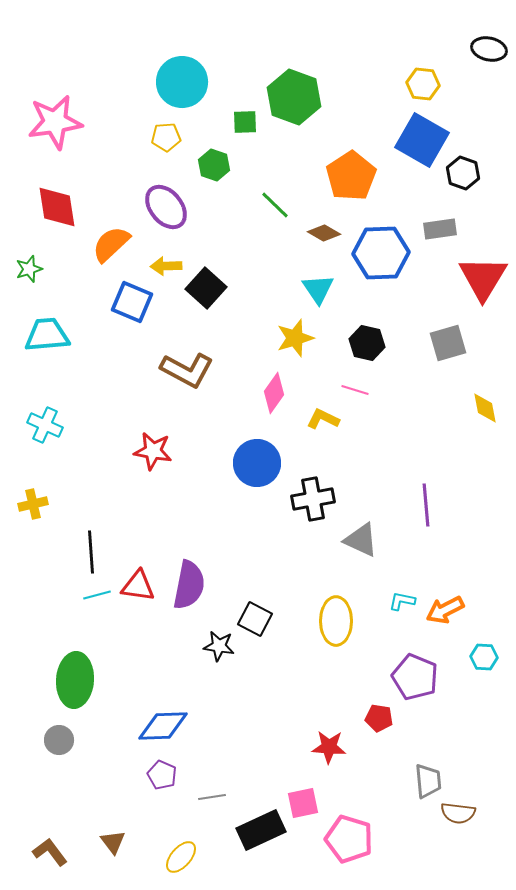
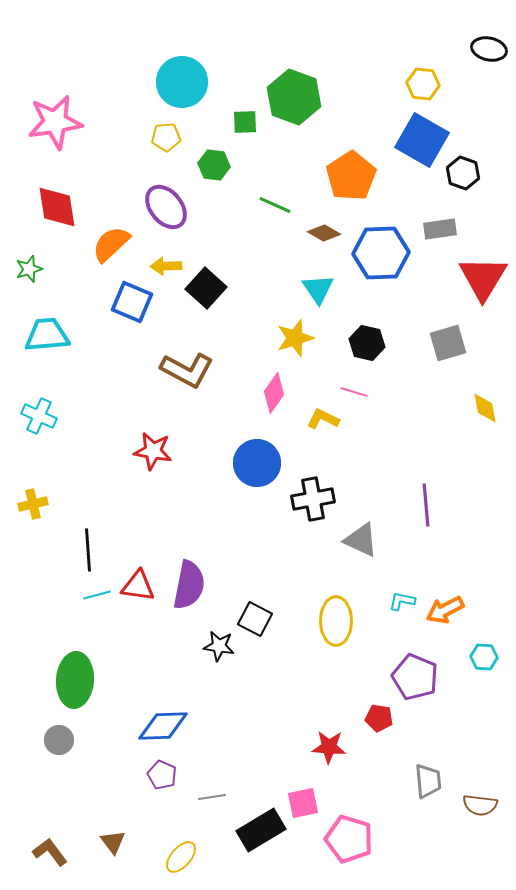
green hexagon at (214, 165): rotated 12 degrees counterclockwise
green line at (275, 205): rotated 20 degrees counterclockwise
pink line at (355, 390): moved 1 px left, 2 px down
cyan cross at (45, 425): moved 6 px left, 9 px up
black line at (91, 552): moved 3 px left, 2 px up
brown semicircle at (458, 813): moved 22 px right, 8 px up
black rectangle at (261, 830): rotated 6 degrees counterclockwise
